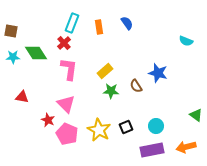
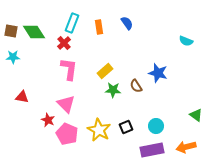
green diamond: moved 2 px left, 21 px up
green star: moved 2 px right, 1 px up
